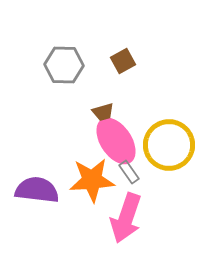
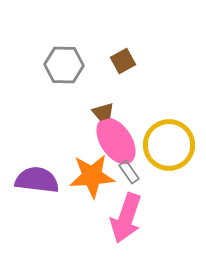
orange star: moved 4 px up
purple semicircle: moved 10 px up
